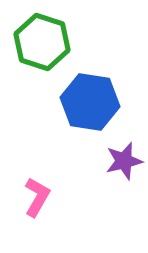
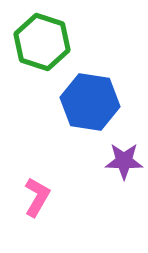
purple star: rotated 15 degrees clockwise
